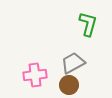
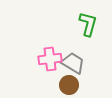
gray trapezoid: rotated 60 degrees clockwise
pink cross: moved 15 px right, 16 px up
